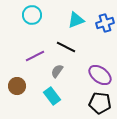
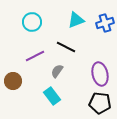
cyan circle: moved 7 px down
purple ellipse: moved 1 px up; rotated 40 degrees clockwise
brown circle: moved 4 px left, 5 px up
